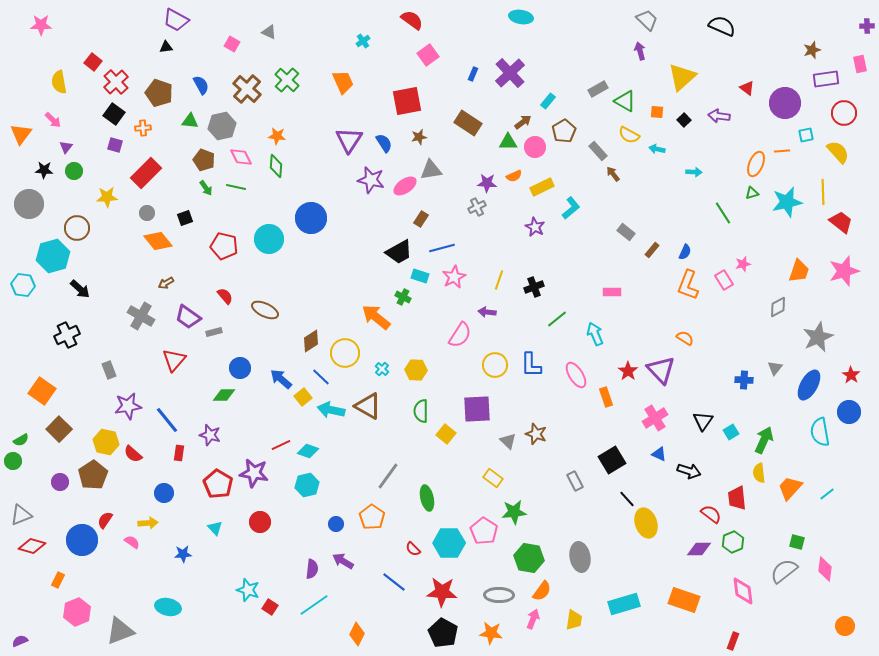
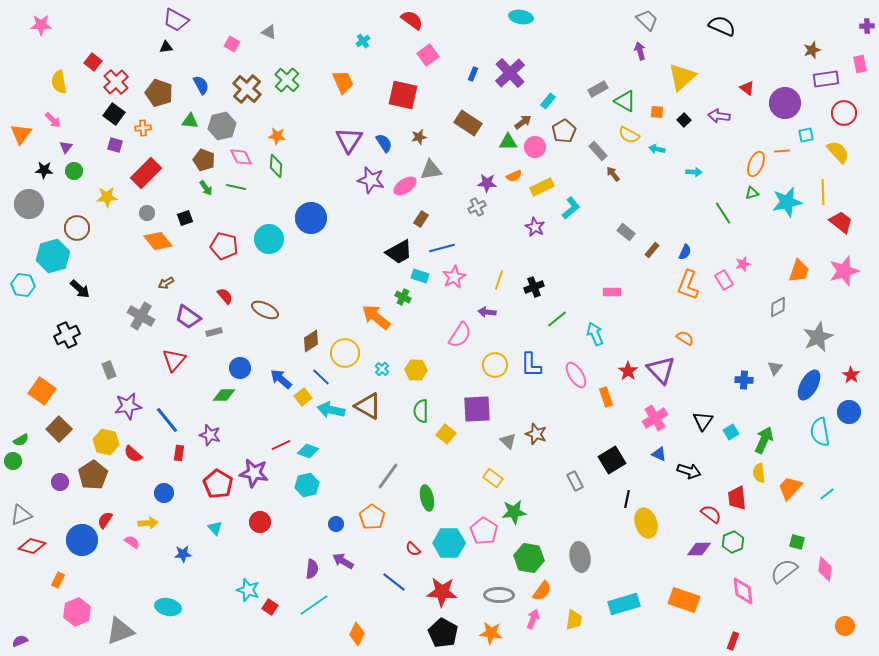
red square at (407, 101): moved 4 px left, 6 px up; rotated 24 degrees clockwise
black line at (627, 499): rotated 54 degrees clockwise
